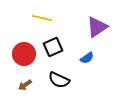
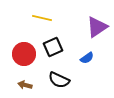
brown arrow: rotated 48 degrees clockwise
